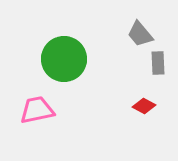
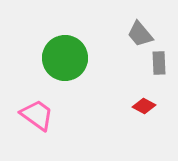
green circle: moved 1 px right, 1 px up
gray rectangle: moved 1 px right
pink trapezoid: moved 5 px down; rotated 48 degrees clockwise
